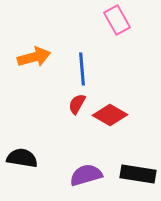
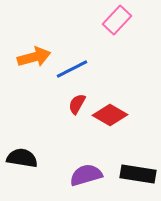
pink rectangle: rotated 72 degrees clockwise
blue line: moved 10 px left; rotated 68 degrees clockwise
